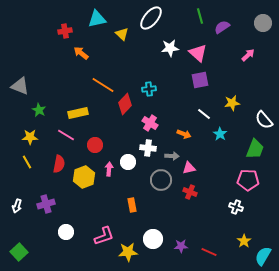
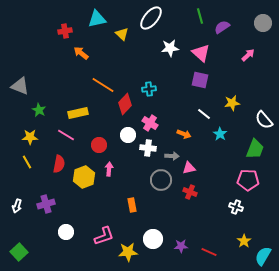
pink triangle at (198, 53): moved 3 px right
purple square at (200, 80): rotated 24 degrees clockwise
red circle at (95, 145): moved 4 px right
white circle at (128, 162): moved 27 px up
